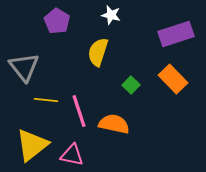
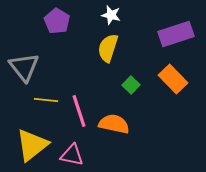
yellow semicircle: moved 10 px right, 4 px up
